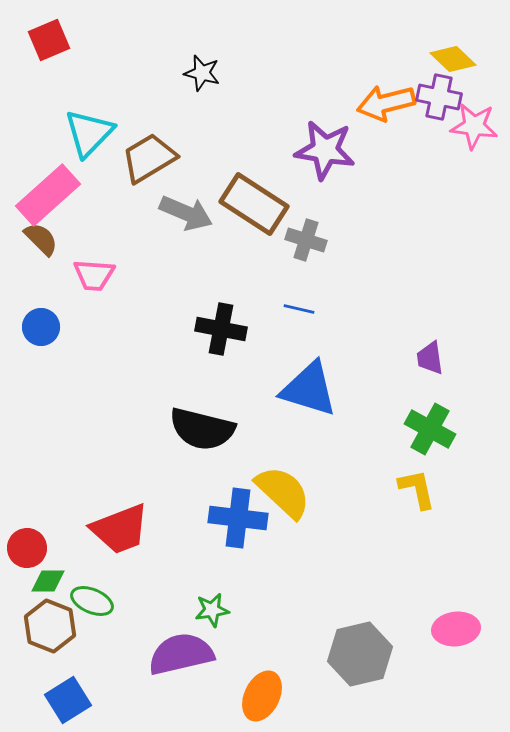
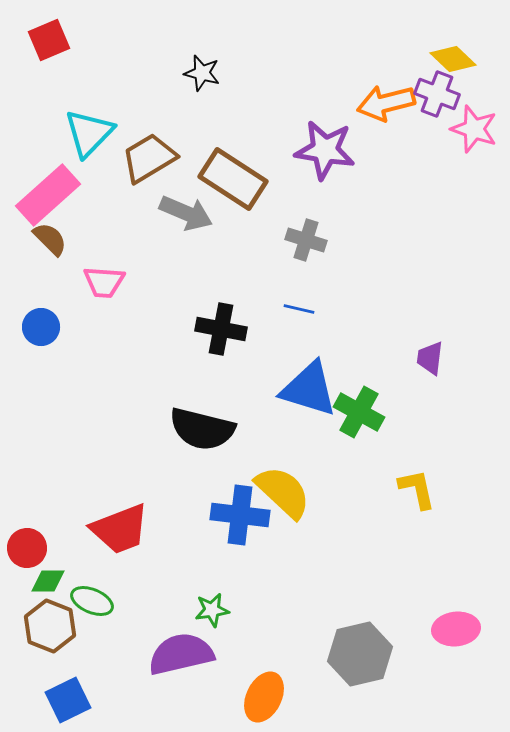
purple cross: moved 2 px left, 3 px up; rotated 9 degrees clockwise
pink star: moved 3 px down; rotated 12 degrees clockwise
brown rectangle: moved 21 px left, 25 px up
brown semicircle: moved 9 px right
pink trapezoid: moved 10 px right, 7 px down
purple trapezoid: rotated 15 degrees clockwise
green cross: moved 71 px left, 17 px up
blue cross: moved 2 px right, 3 px up
orange ellipse: moved 2 px right, 1 px down
blue square: rotated 6 degrees clockwise
